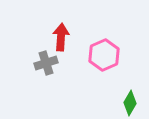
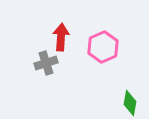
pink hexagon: moved 1 px left, 8 px up
green diamond: rotated 20 degrees counterclockwise
